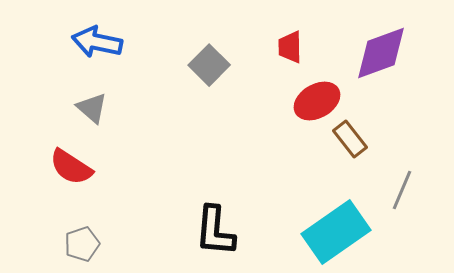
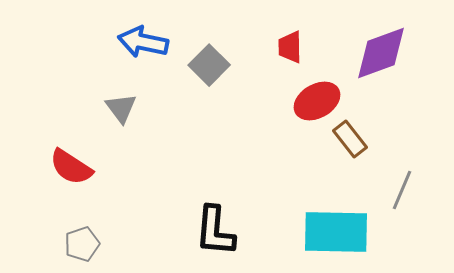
blue arrow: moved 46 px right
gray triangle: moved 29 px right; rotated 12 degrees clockwise
cyan rectangle: rotated 36 degrees clockwise
